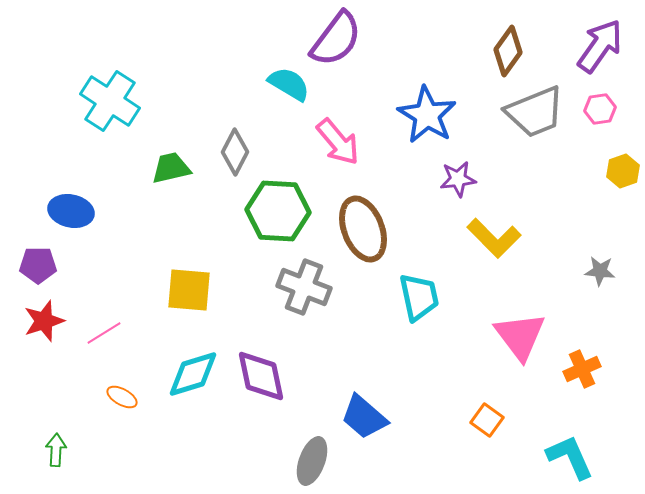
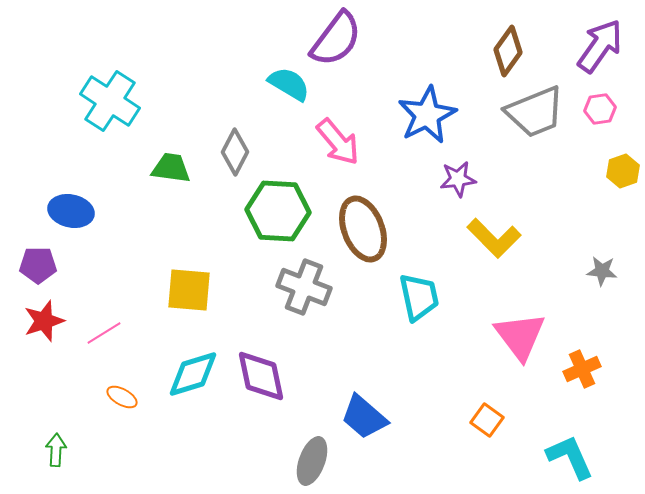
blue star: rotated 14 degrees clockwise
green trapezoid: rotated 21 degrees clockwise
gray star: moved 2 px right
